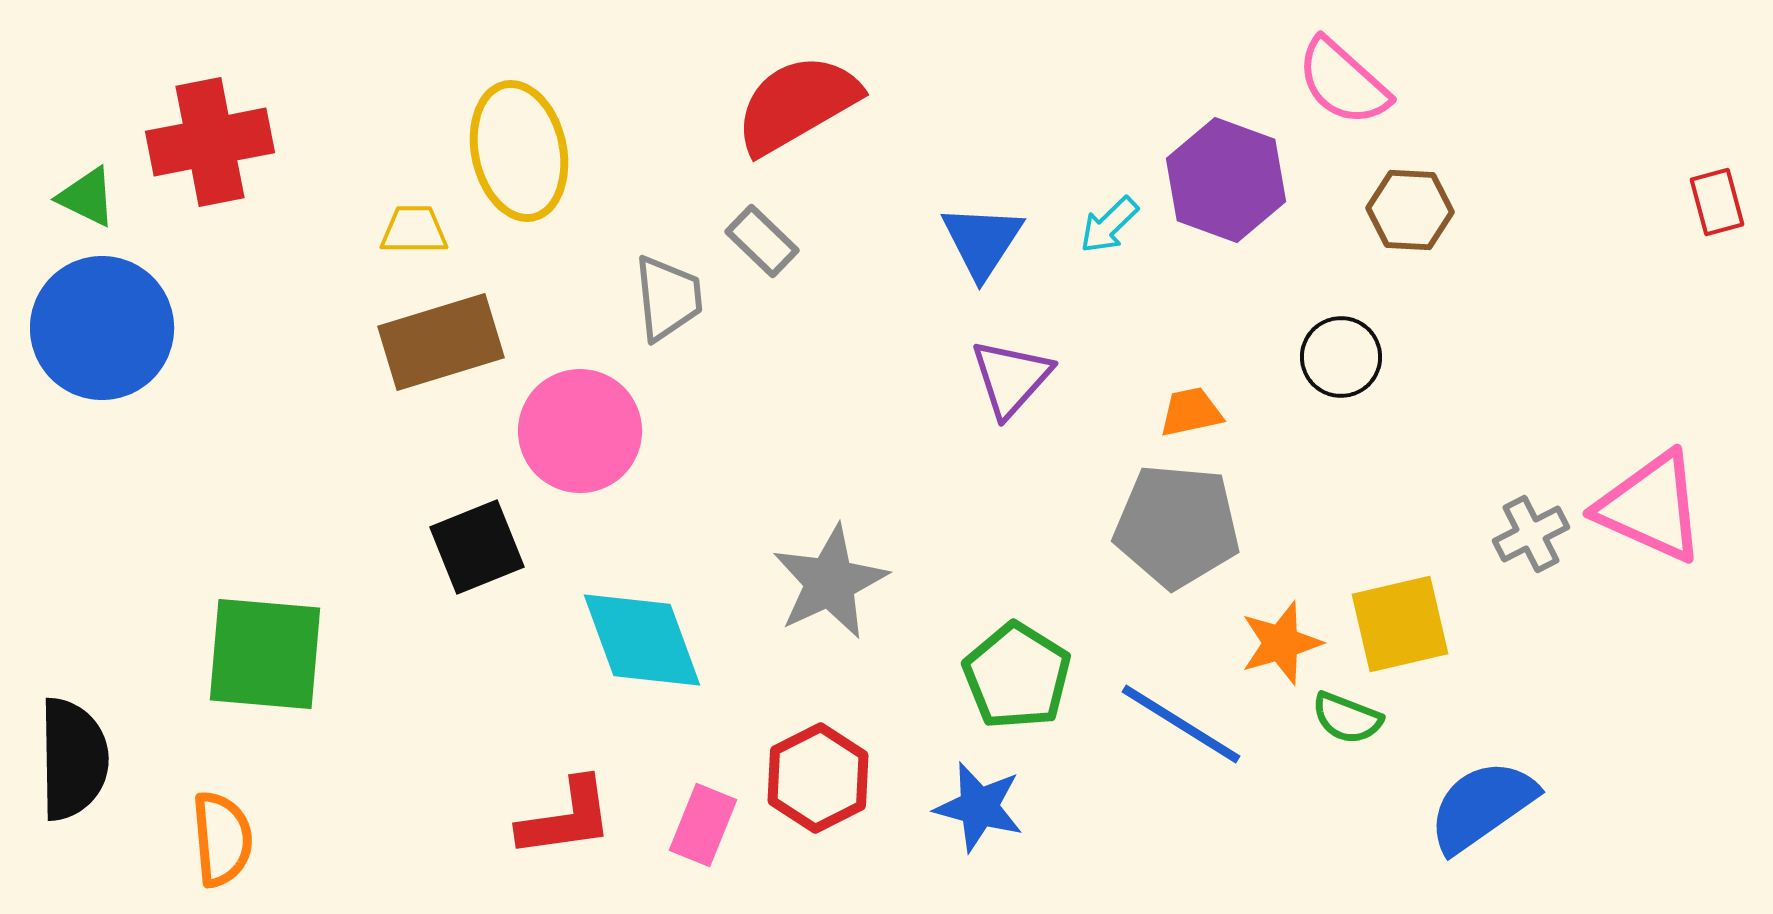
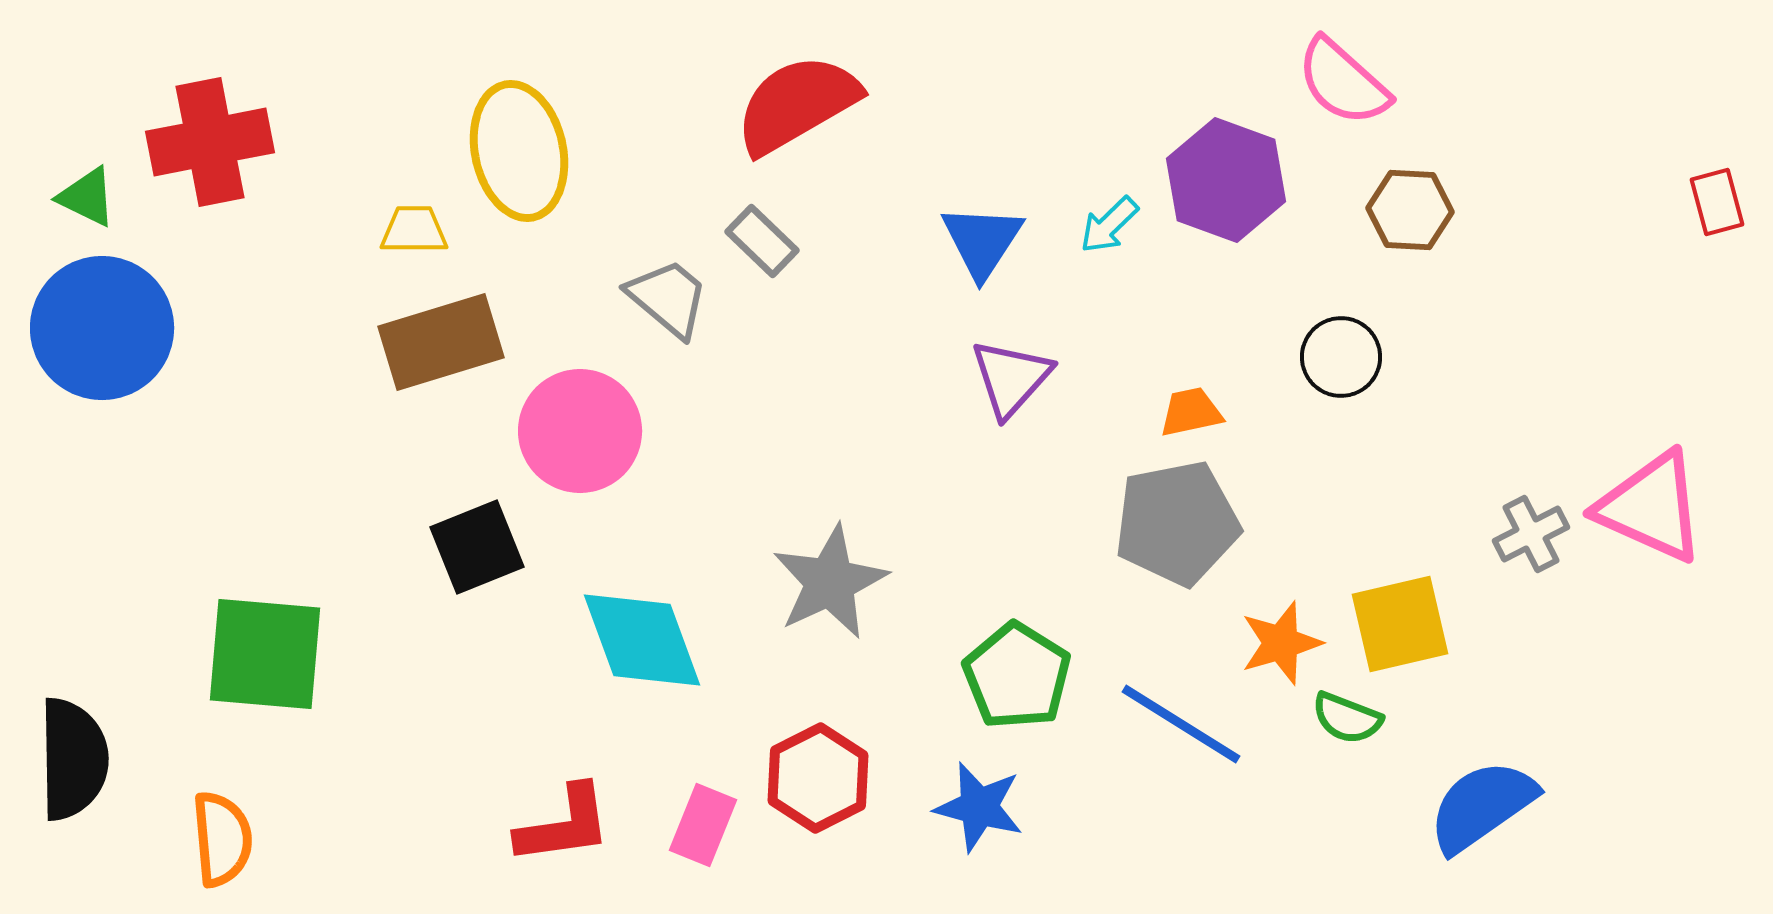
gray trapezoid: rotated 44 degrees counterclockwise
gray pentagon: moved 3 px up; rotated 16 degrees counterclockwise
red L-shape: moved 2 px left, 7 px down
